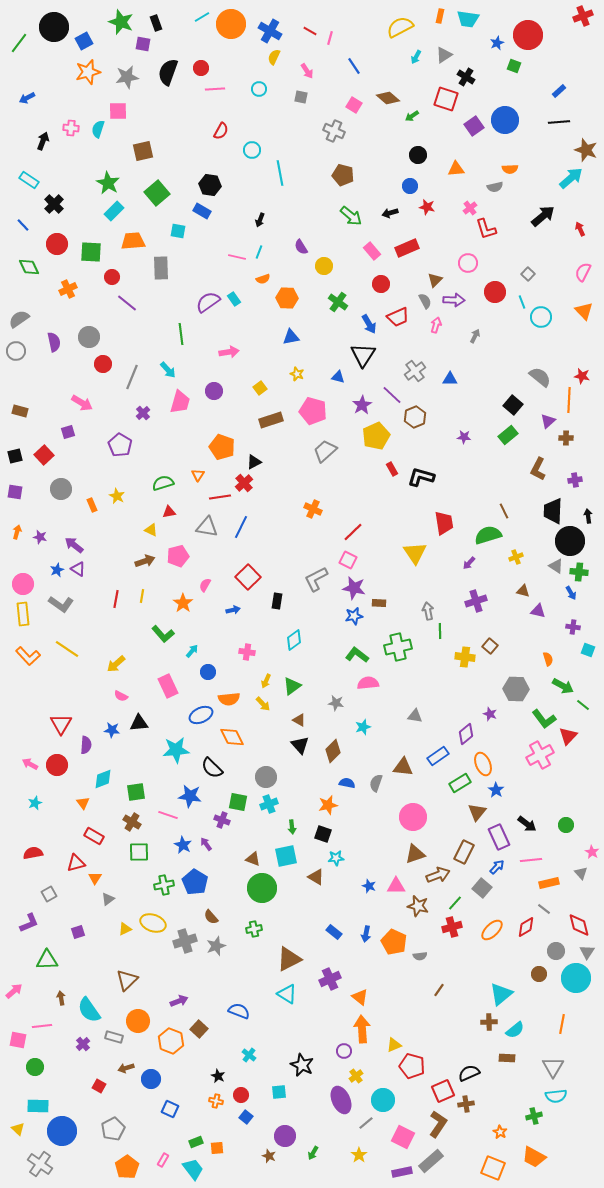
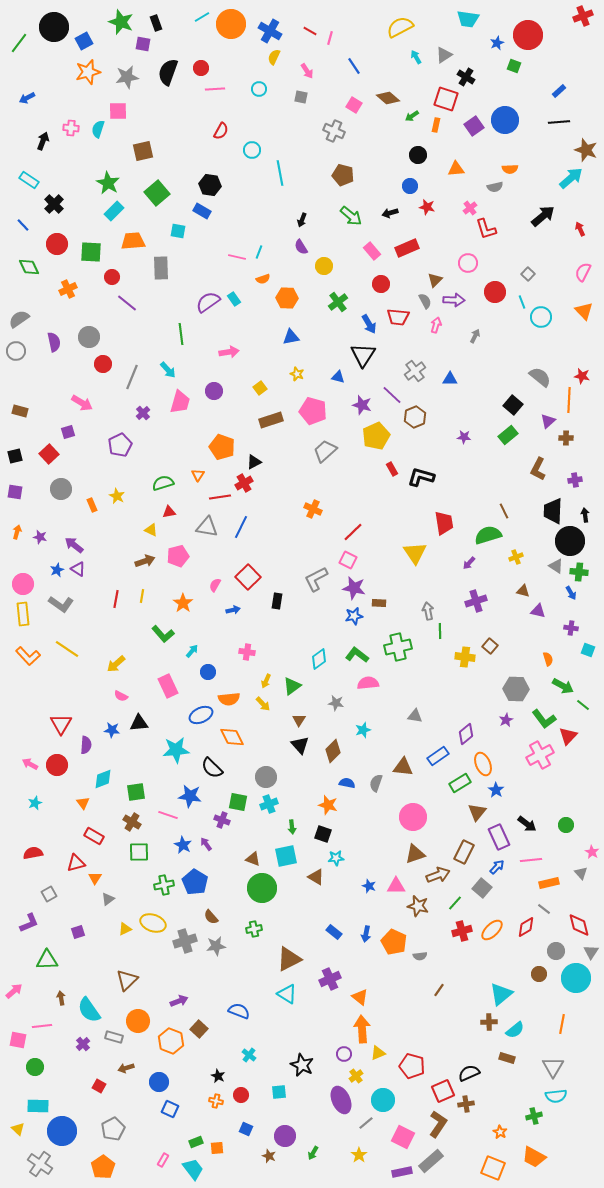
orange rectangle at (440, 16): moved 4 px left, 109 px down
cyan arrow at (416, 57): rotated 120 degrees clockwise
black arrow at (260, 220): moved 42 px right
green cross at (338, 302): rotated 18 degrees clockwise
red trapezoid at (398, 317): rotated 30 degrees clockwise
purple star at (362, 405): rotated 24 degrees counterclockwise
purple pentagon at (120, 445): rotated 15 degrees clockwise
red square at (44, 455): moved 5 px right, 1 px up
red cross at (244, 483): rotated 12 degrees clockwise
black arrow at (588, 516): moved 3 px left, 1 px up
pink semicircle at (205, 585): moved 10 px right
purple cross at (573, 627): moved 2 px left, 1 px down
cyan diamond at (294, 640): moved 25 px right, 19 px down
purple star at (490, 714): moved 16 px right, 6 px down; rotated 24 degrees clockwise
brown triangle at (299, 720): rotated 32 degrees clockwise
cyan star at (363, 727): moved 3 px down
orange star at (328, 805): rotated 30 degrees clockwise
red cross at (452, 927): moved 10 px right, 4 px down
gray star at (216, 946): rotated 12 degrees clockwise
gray triangle at (587, 952): moved 4 px right
yellow triangle at (394, 1045): moved 16 px left, 8 px down
purple circle at (344, 1051): moved 3 px down
brown rectangle at (507, 1058): rotated 14 degrees clockwise
blue circle at (151, 1079): moved 8 px right, 3 px down
blue square at (246, 1117): moved 12 px down; rotated 16 degrees counterclockwise
orange pentagon at (127, 1167): moved 24 px left
